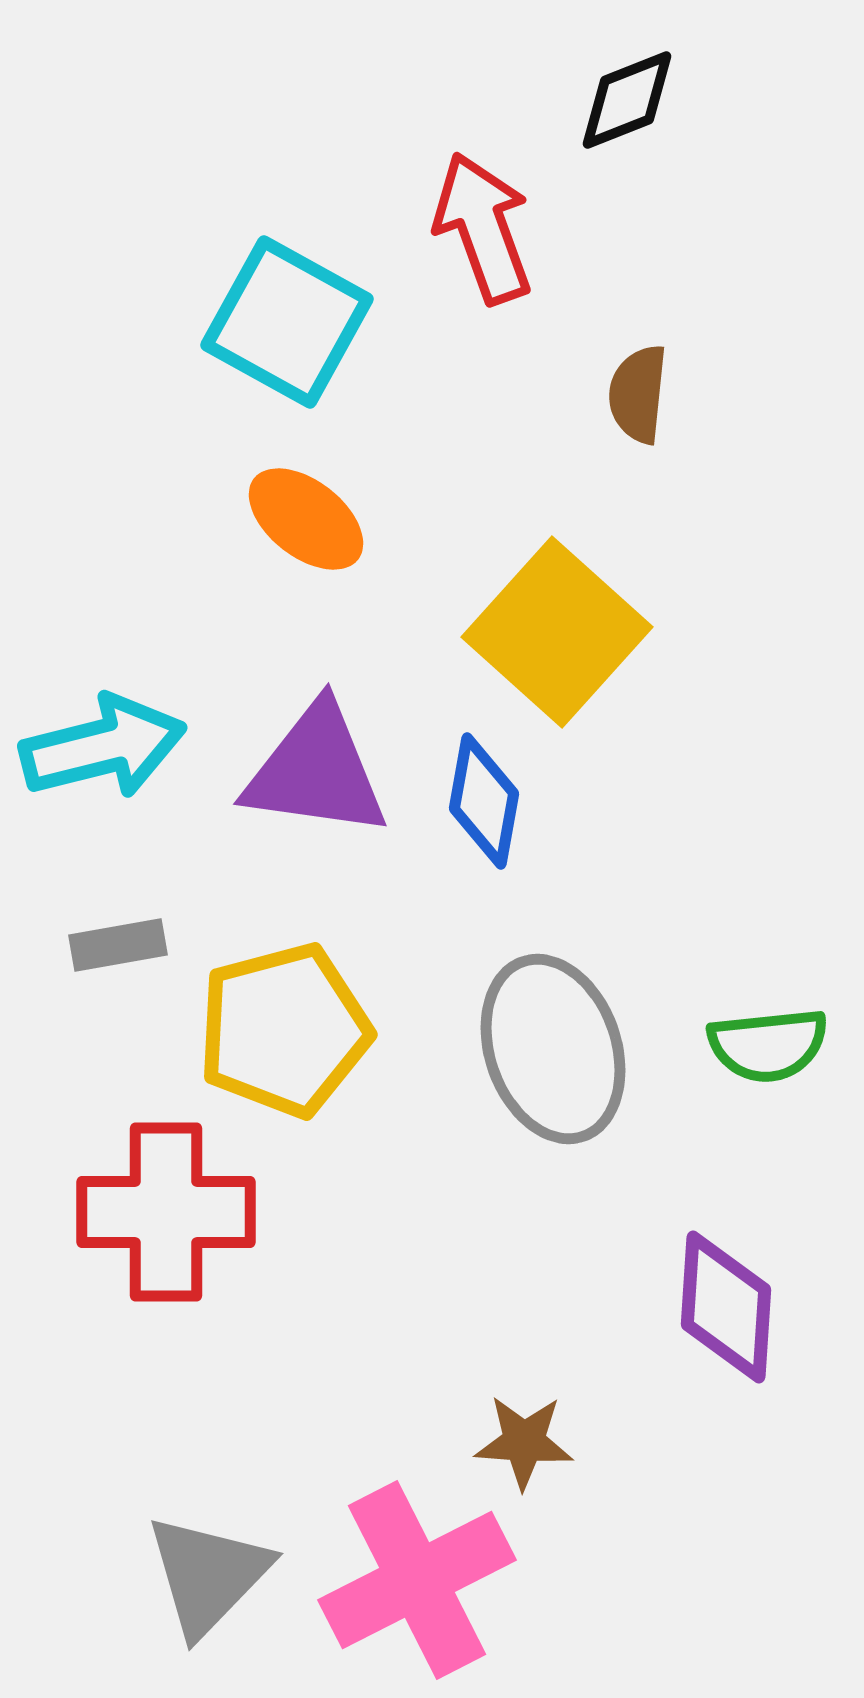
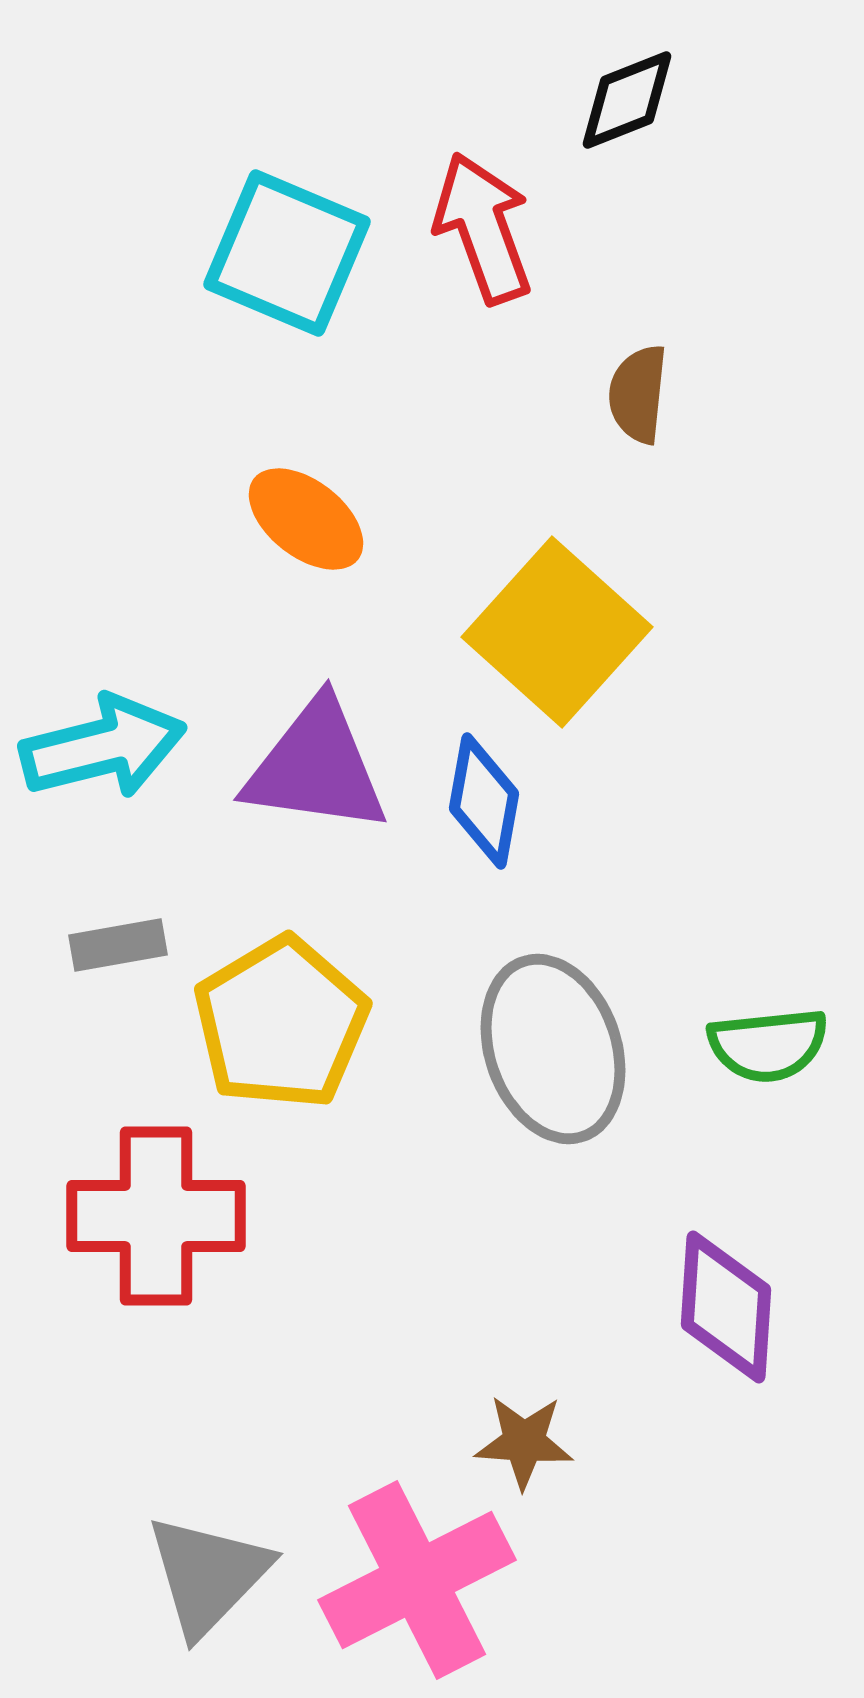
cyan square: moved 69 px up; rotated 6 degrees counterclockwise
purple triangle: moved 4 px up
yellow pentagon: moved 3 px left, 7 px up; rotated 16 degrees counterclockwise
red cross: moved 10 px left, 4 px down
